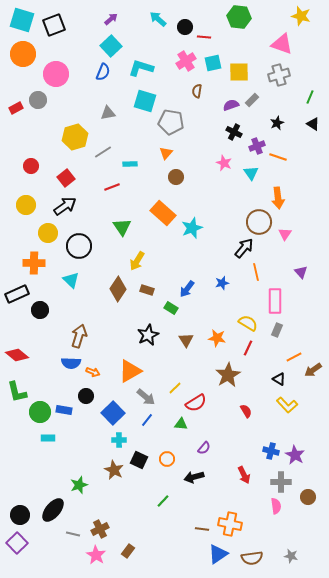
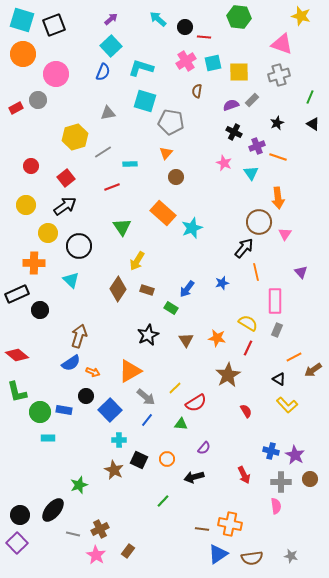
blue semicircle at (71, 363): rotated 36 degrees counterclockwise
blue square at (113, 413): moved 3 px left, 3 px up
brown circle at (308, 497): moved 2 px right, 18 px up
